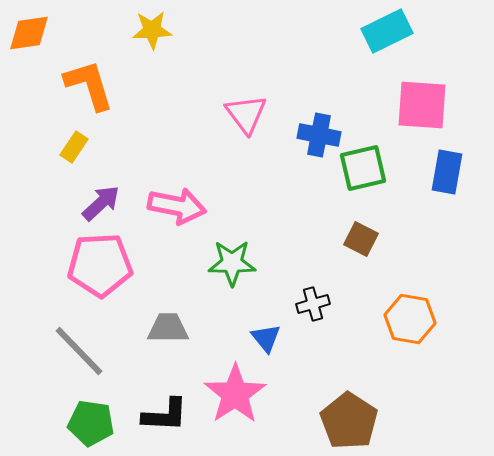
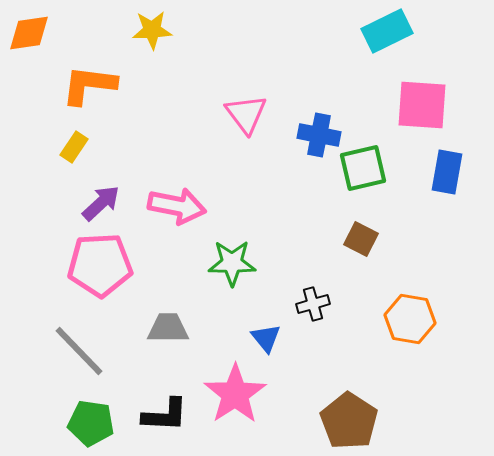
orange L-shape: rotated 66 degrees counterclockwise
